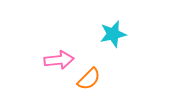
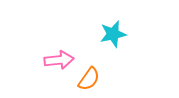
orange semicircle: rotated 10 degrees counterclockwise
